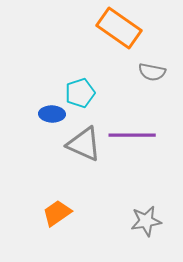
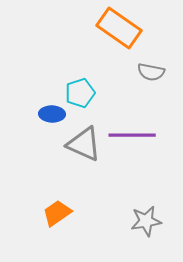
gray semicircle: moved 1 px left
